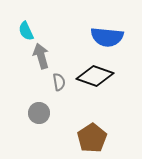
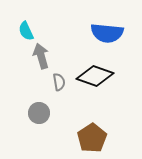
blue semicircle: moved 4 px up
